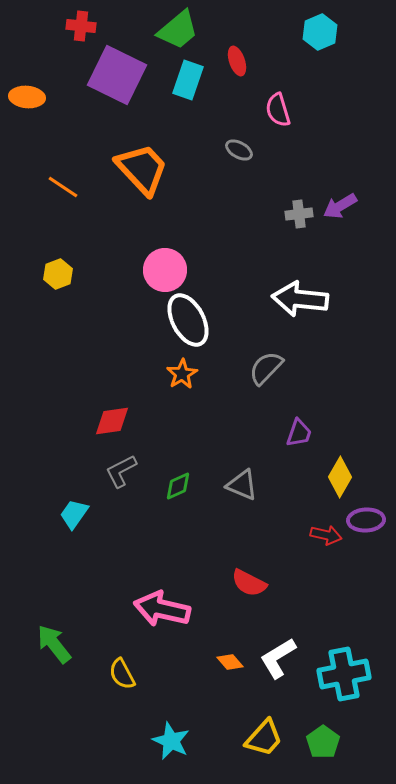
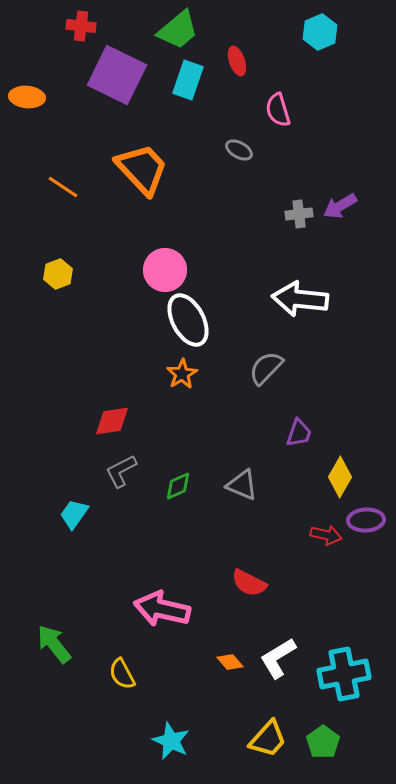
yellow trapezoid: moved 4 px right, 1 px down
